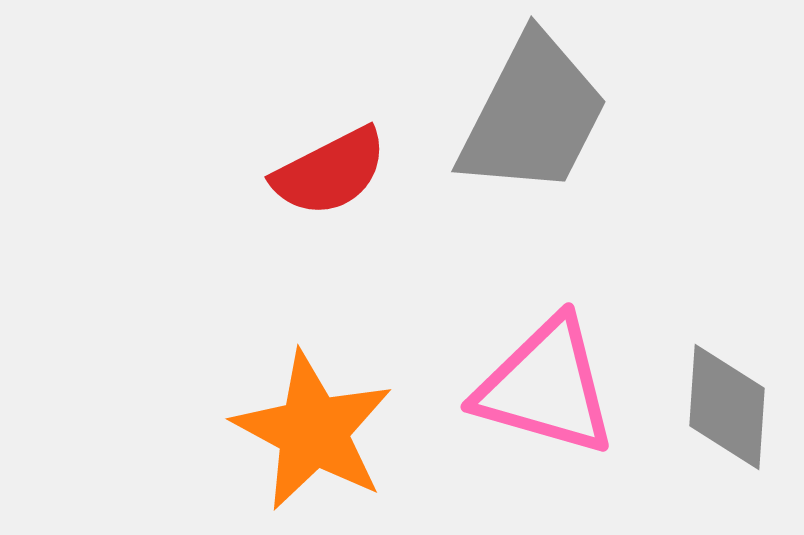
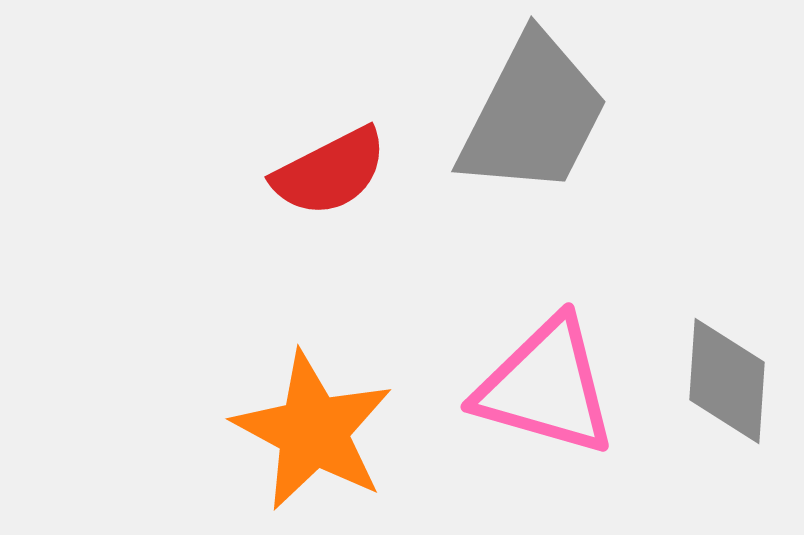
gray diamond: moved 26 px up
